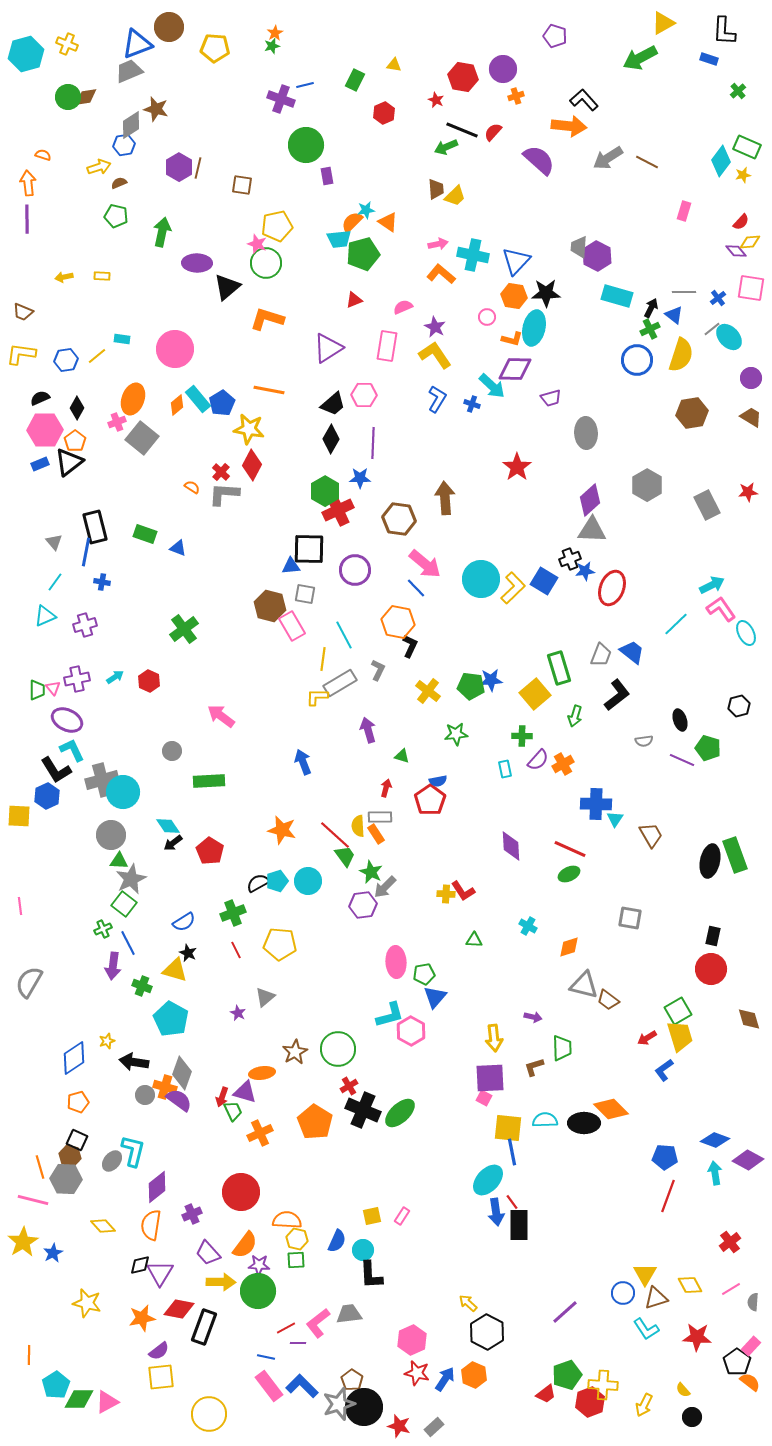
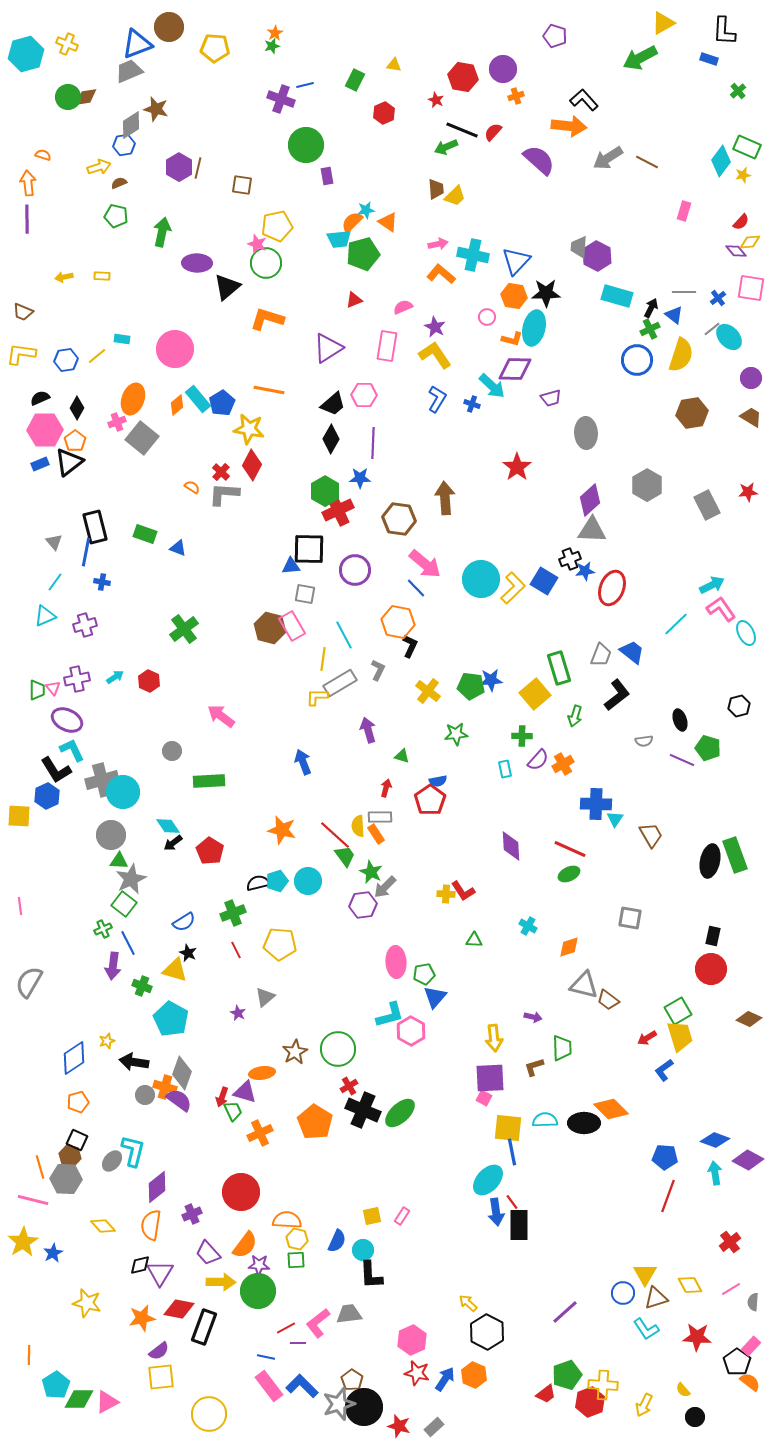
brown hexagon at (270, 606): moved 22 px down
black semicircle at (258, 883): rotated 15 degrees clockwise
brown diamond at (749, 1019): rotated 50 degrees counterclockwise
black circle at (692, 1417): moved 3 px right
